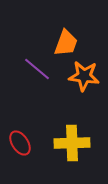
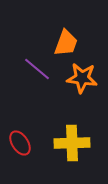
orange star: moved 2 px left, 2 px down
